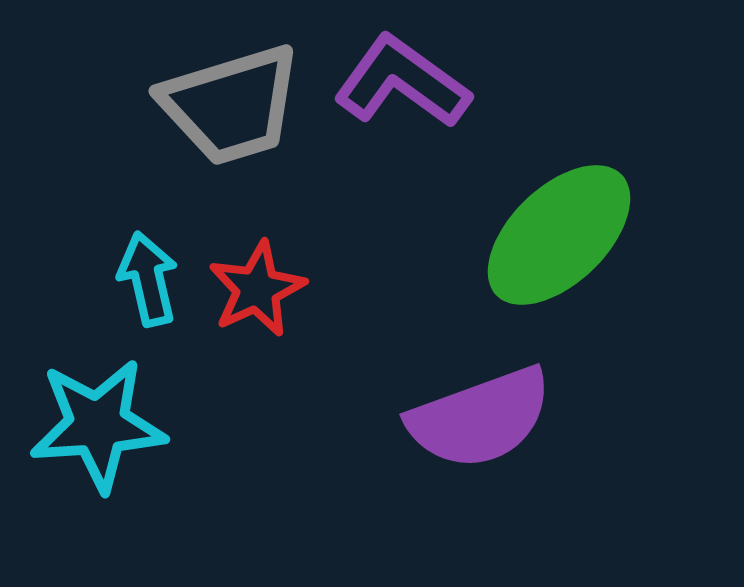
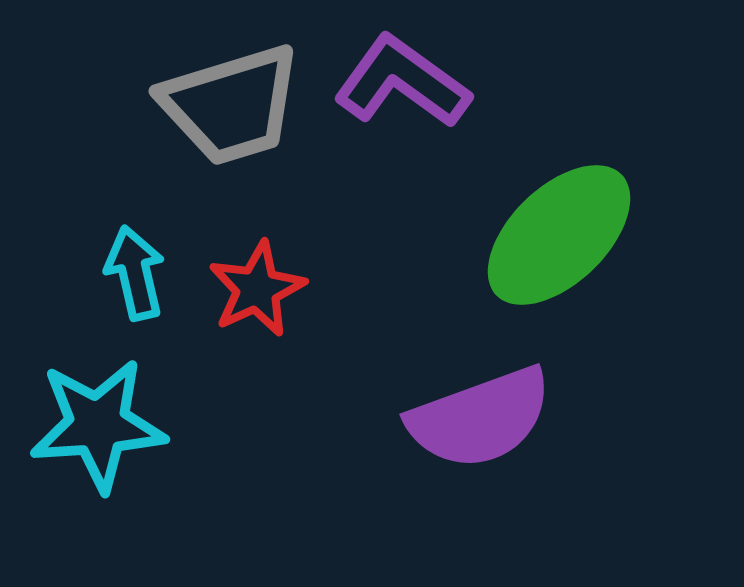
cyan arrow: moved 13 px left, 6 px up
